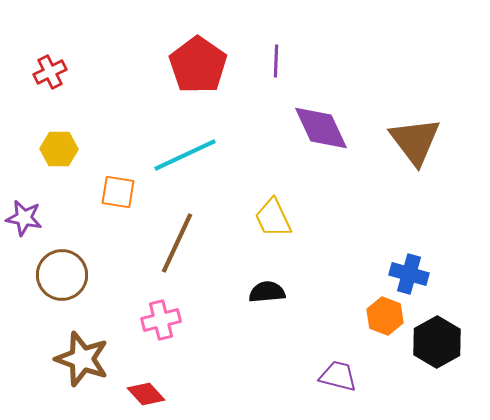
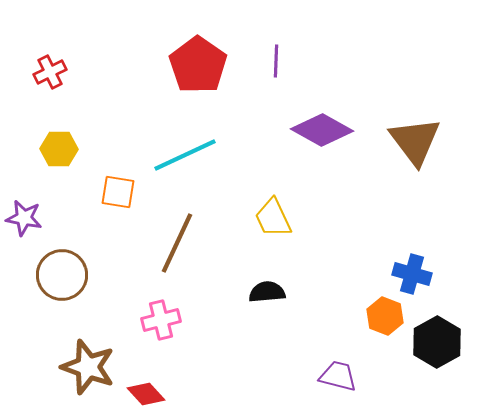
purple diamond: moved 1 px right, 2 px down; rotated 36 degrees counterclockwise
blue cross: moved 3 px right
brown star: moved 6 px right, 8 px down
